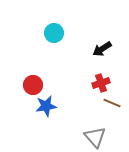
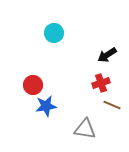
black arrow: moved 5 px right, 6 px down
brown line: moved 2 px down
gray triangle: moved 10 px left, 8 px up; rotated 40 degrees counterclockwise
